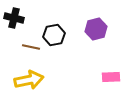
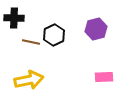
black cross: rotated 12 degrees counterclockwise
black hexagon: rotated 15 degrees counterclockwise
brown line: moved 5 px up
pink rectangle: moved 7 px left
